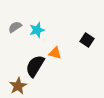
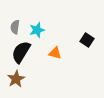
gray semicircle: rotated 48 degrees counterclockwise
black semicircle: moved 14 px left, 14 px up
brown star: moved 2 px left, 7 px up
